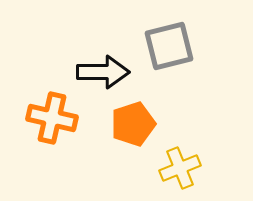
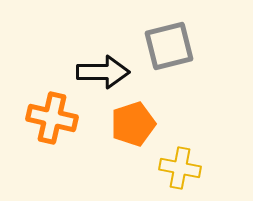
yellow cross: rotated 33 degrees clockwise
